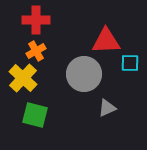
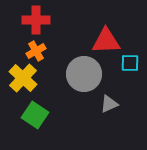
gray triangle: moved 2 px right, 4 px up
green square: rotated 20 degrees clockwise
